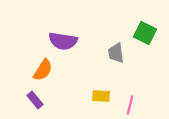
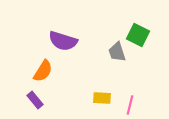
green square: moved 7 px left, 2 px down
purple semicircle: rotated 8 degrees clockwise
gray trapezoid: moved 1 px right, 1 px up; rotated 10 degrees counterclockwise
orange semicircle: moved 1 px down
yellow rectangle: moved 1 px right, 2 px down
